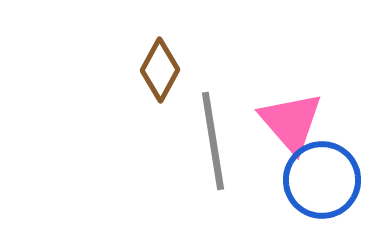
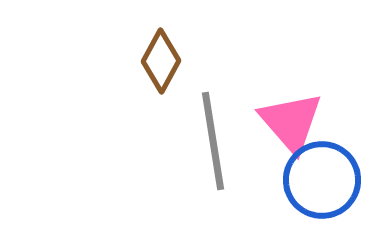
brown diamond: moved 1 px right, 9 px up
